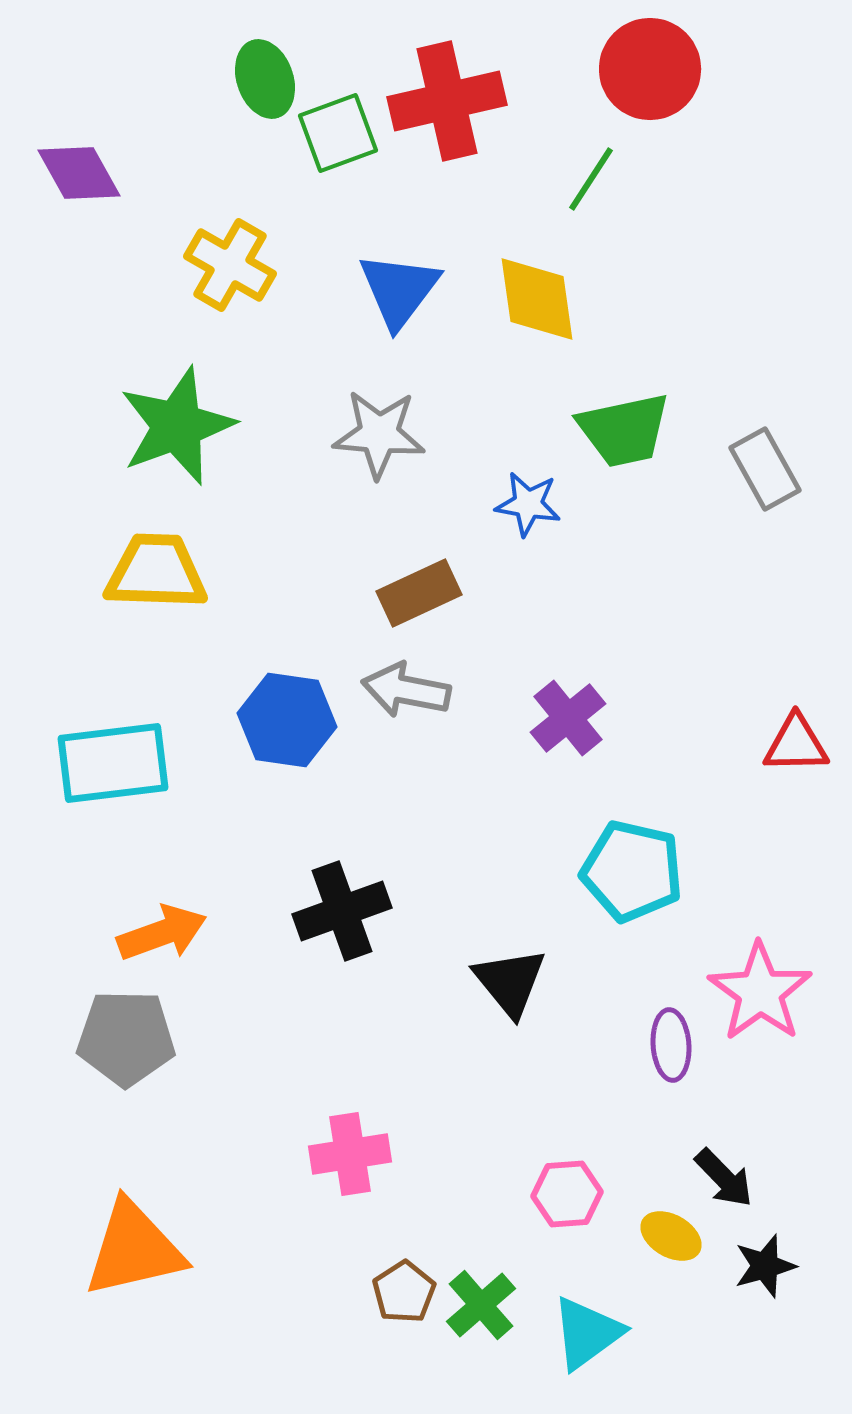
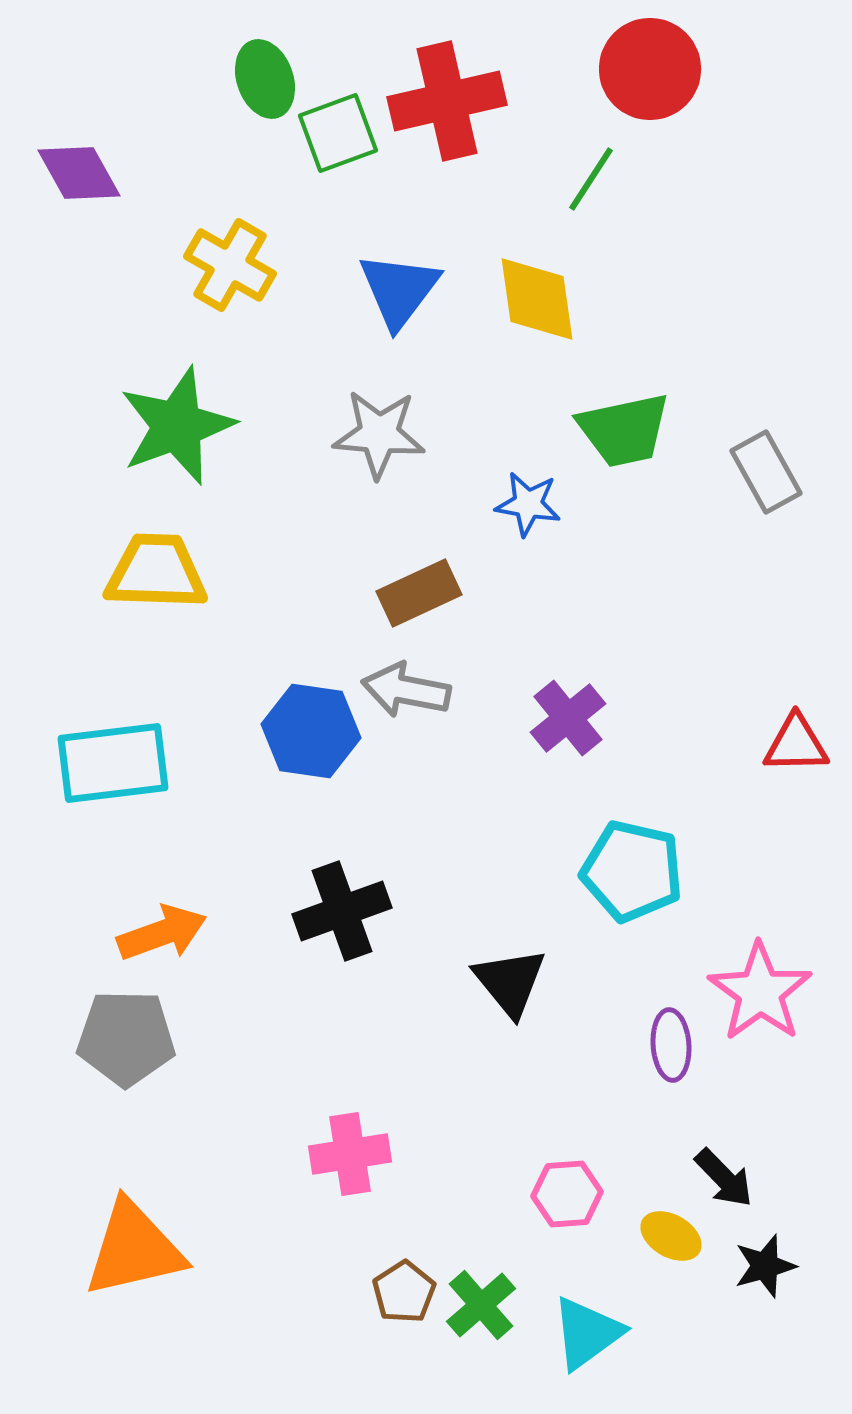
gray rectangle: moved 1 px right, 3 px down
blue hexagon: moved 24 px right, 11 px down
